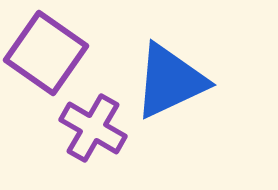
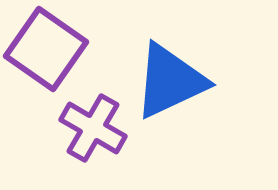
purple square: moved 4 px up
